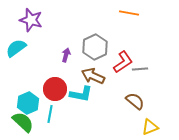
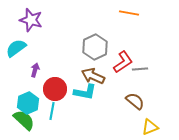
purple arrow: moved 31 px left, 15 px down
cyan L-shape: moved 4 px right, 2 px up
cyan line: moved 2 px right, 3 px up
green semicircle: moved 1 px right, 2 px up
